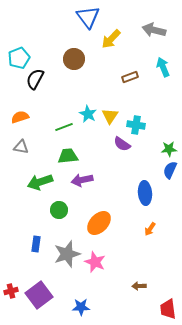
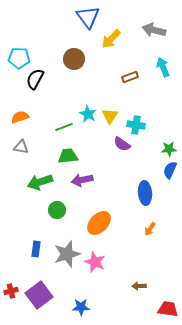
cyan pentagon: rotated 25 degrees clockwise
green circle: moved 2 px left
blue rectangle: moved 5 px down
red trapezoid: rotated 105 degrees clockwise
